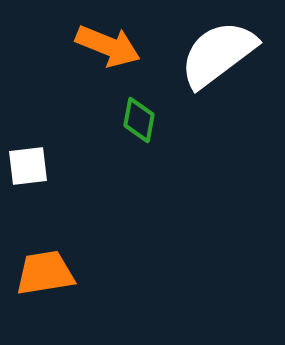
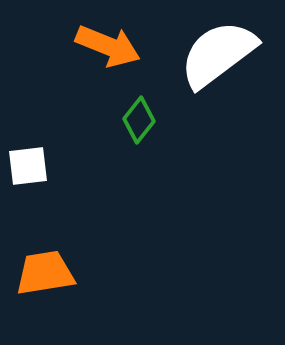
green diamond: rotated 27 degrees clockwise
